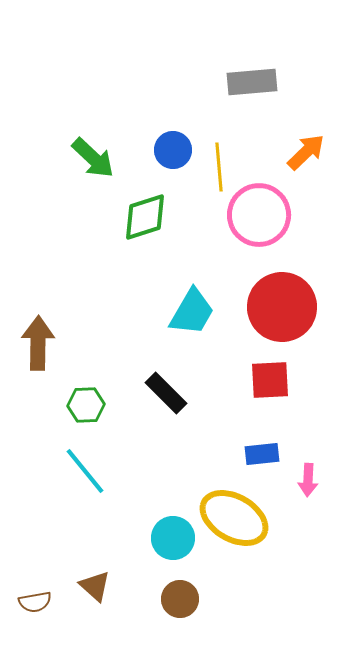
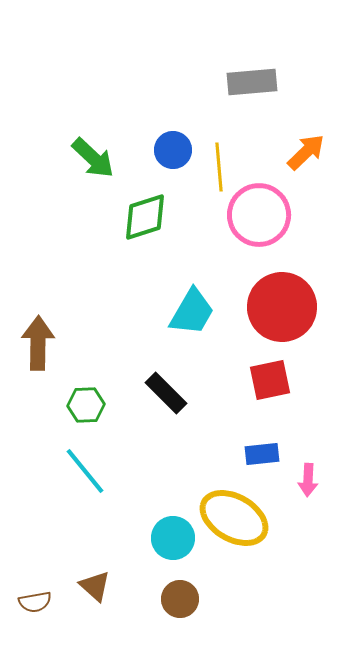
red square: rotated 9 degrees counterclockwise
